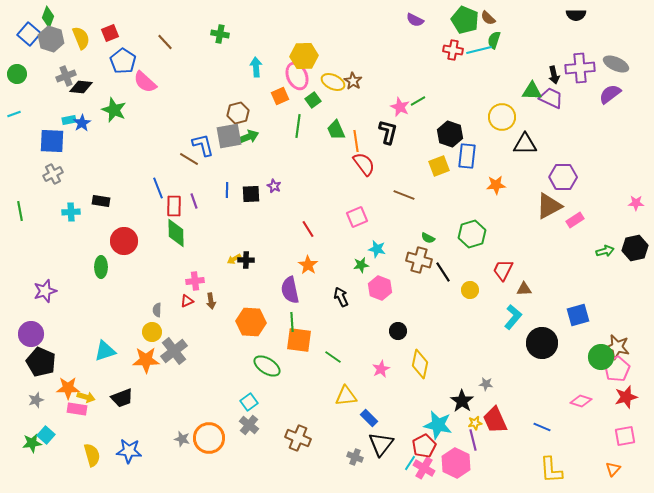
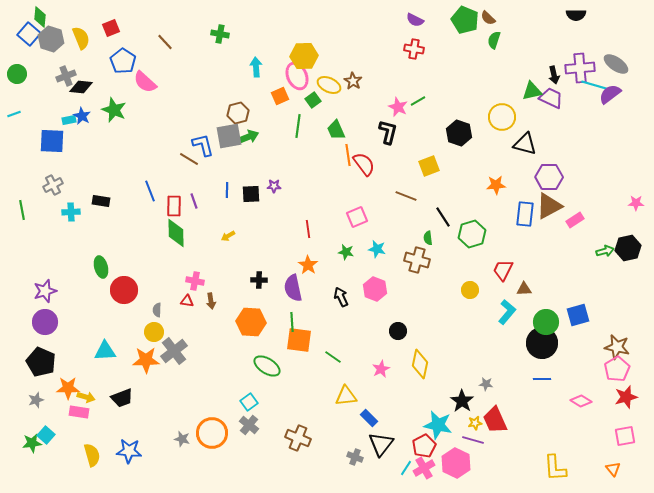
green diamond at (48, 17): moved 8 px left; rotated 15 degrees counterclockwise
red square at (110, 33): moved 1 px right, 5 px up
red cross at (453, 50): moved 39 px left, 1 px up
cyan line at (479, 50): moved 115 px right, 35 px down; rotated 30 degrees clockwise
gray ellipse at (616, 64): rotated 10 degrees clockwise
yellow ellipse at (333, 82): moved 4 px left, 3 px down
green triangle at (532, 91): rotated 15 degrees counterclockwise
pink star at (400, 107): moved 2 px left
blue star at (82, 123): moved 7 px up; rotated 12 degrees counterclockwise
black hexagon at (450, 134): moved 9 px right, 1 px up
orange line at (356, 141): moved 8 px left, 14 px down
black triangle at (525, 144): rotated 15 degrees clockwise
blue rectangle at (467, 156): moved 58 px right, 58 px down
yellow square at (439, 166): moved 10 px left
gray cross at (53, 174): moved 11 px down
purple hexagon at (563, 177): moved 14 px left
purple star at (274, 186): rotated 24 degrees counterclockwise
blue line at (158, 188): moved 8 px left, 3 px down
brown line at (404, 195): moved 2 px right, 1 px down
green line at (20, 211): moved 2 px right, 1 px up
red line at (308, 229): rotated 24 degrees clockwise
green semicircle at (428, 238): rotated 56 degrees clockwise
red circle at (124, 241): moved 49 px down
black hexagon at (635, 248): moved 7 px left
yellow arrow at (234, 259): moved 6 px left, 23 px up
black cross at (246, 260): moved 13 px right, 20 px down
brown cross at (419, 260): moved 2 px left
green star at (361, 265): moved 15 px left, 13 px up; rotated 21 degrees clockwise
green ellipse at (101, 267): rotated 15 degrees counterclockwise
black line at (443, 272): moved 55 px up
pink cross at (195, 281): rotated 18 degrees clockwise
pink hexagon at (380, 288): moved 5 px left, 1 px down
purple semicircle at (290, 290): moved 3 px right, 2 px up
red triangle at (187, 301): rotated 32 degrees clockwise
cyan L-shape at (513, 317): moved 6 px left, 5 px up
yellow circle at (152, 332): moved 2 px right
purple circle at (31, 334): moved 14 px right, 12 px up
cyan triangle at (105, 351): rotated 15 degrees clockwise
green circle at (601, 357): moved 55 px left, 35 px up
pink diamond at (581, 401): rotated 15 degrees clockwise
pink rectangle at (77, 409): moved 2 px right, 3 px down
blue line at (542, 427): moved 48 px up; rotated 24 degrees counterclockwise
orange circle at (209, 438): moved 3 px right, 5 px up
purple line at (473, 440): rotated 60 degrees counterclockwise
cyan line at (410, 463): moved 4 px left, 5 px down
pink cross at (424, 468): rotated 30 degrees clockwise
orange triangle at (613, 469): rotated 21 degrees counterclockwise
yellow L-shape at (551, 470): moved 4 px right, 2 px up
